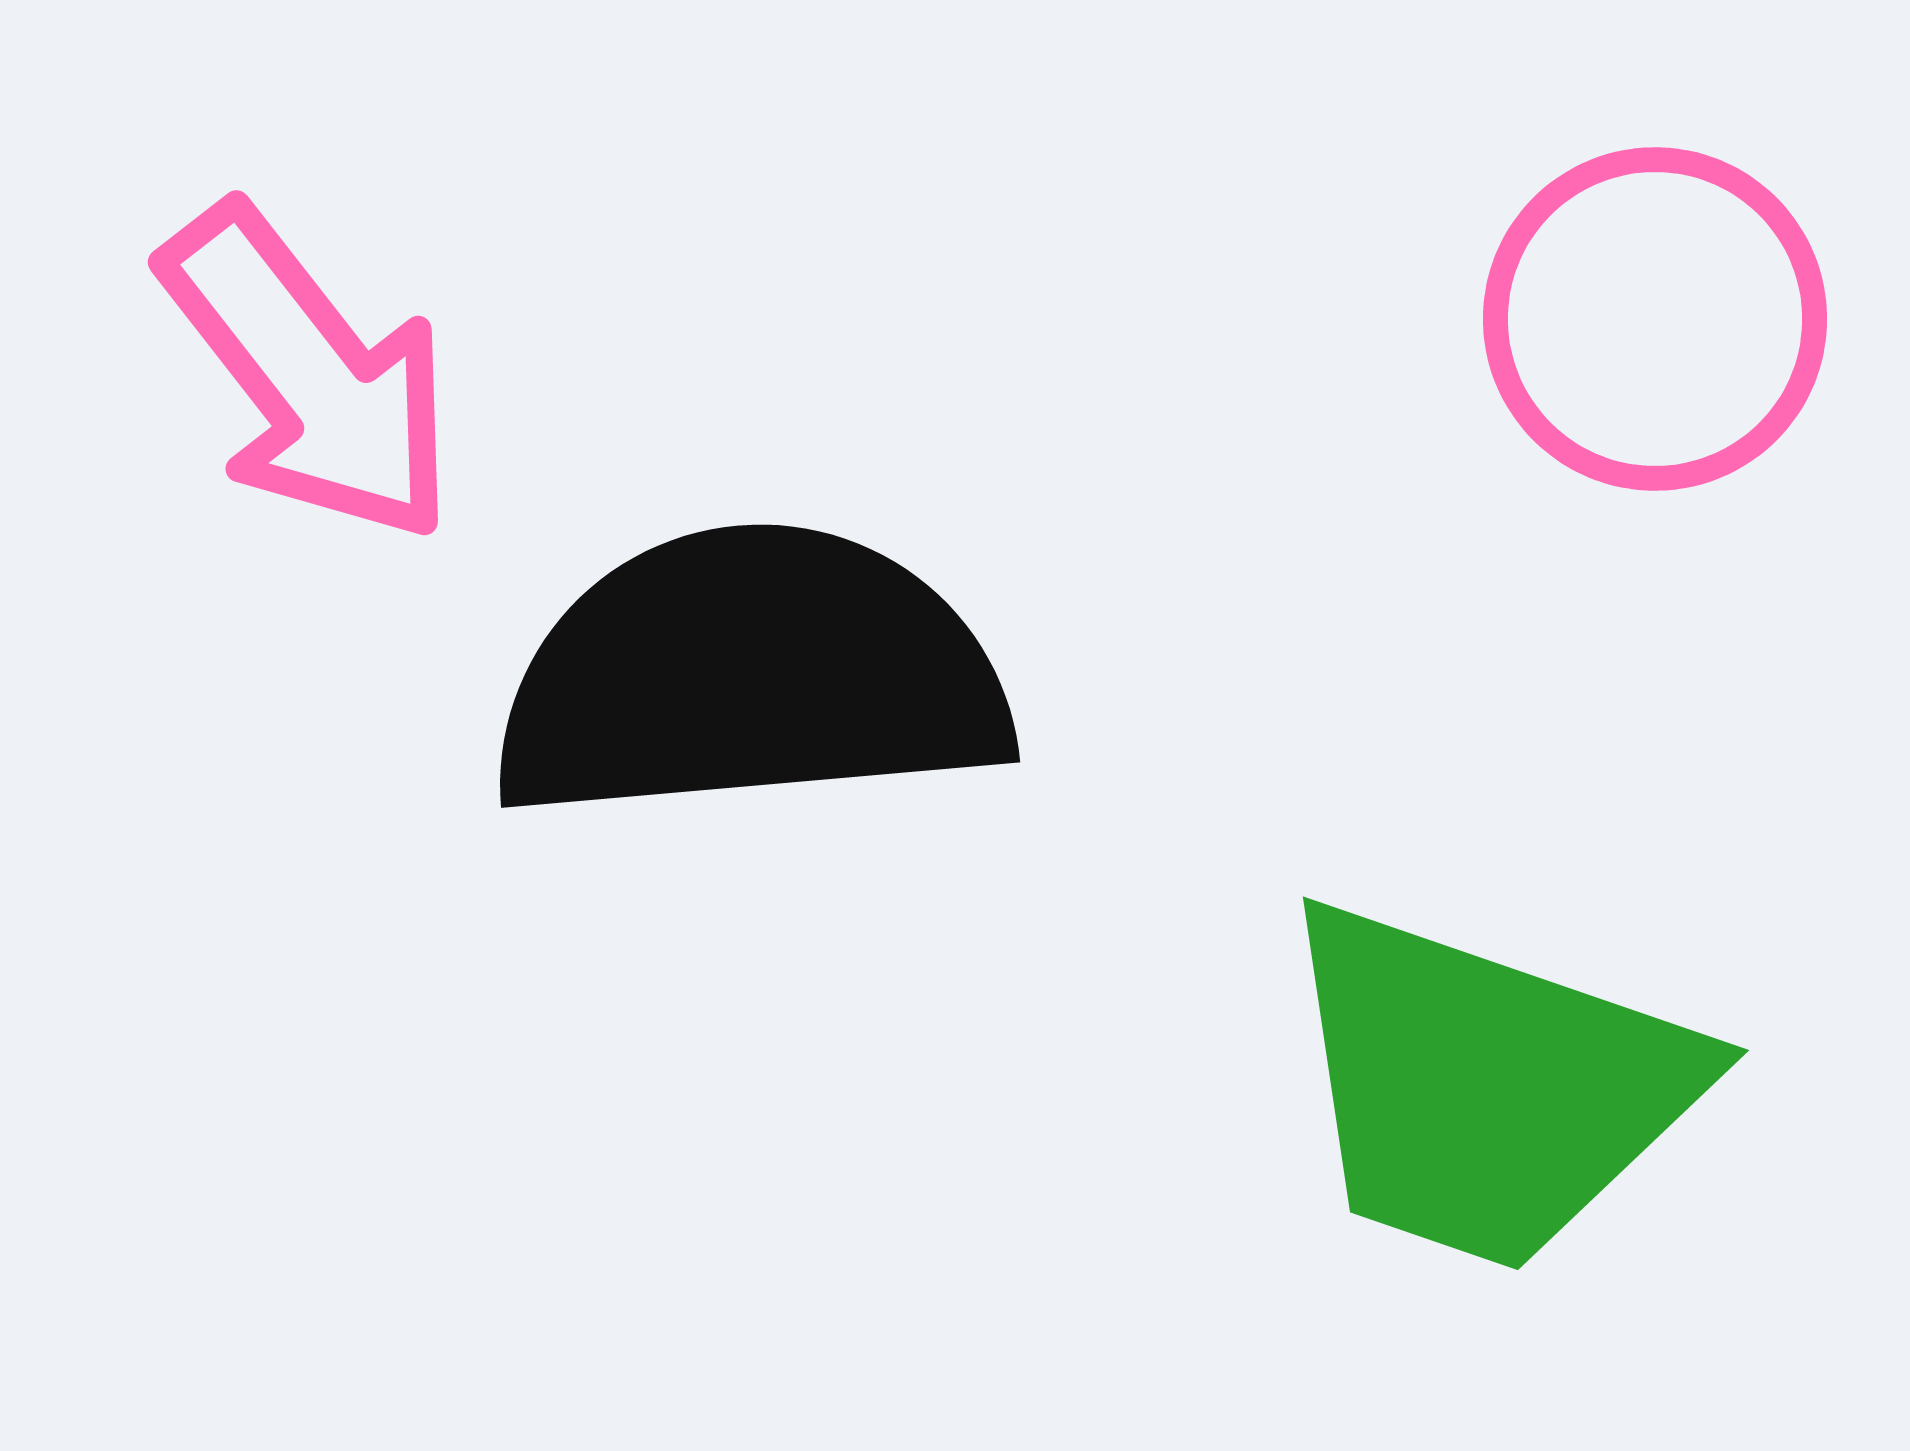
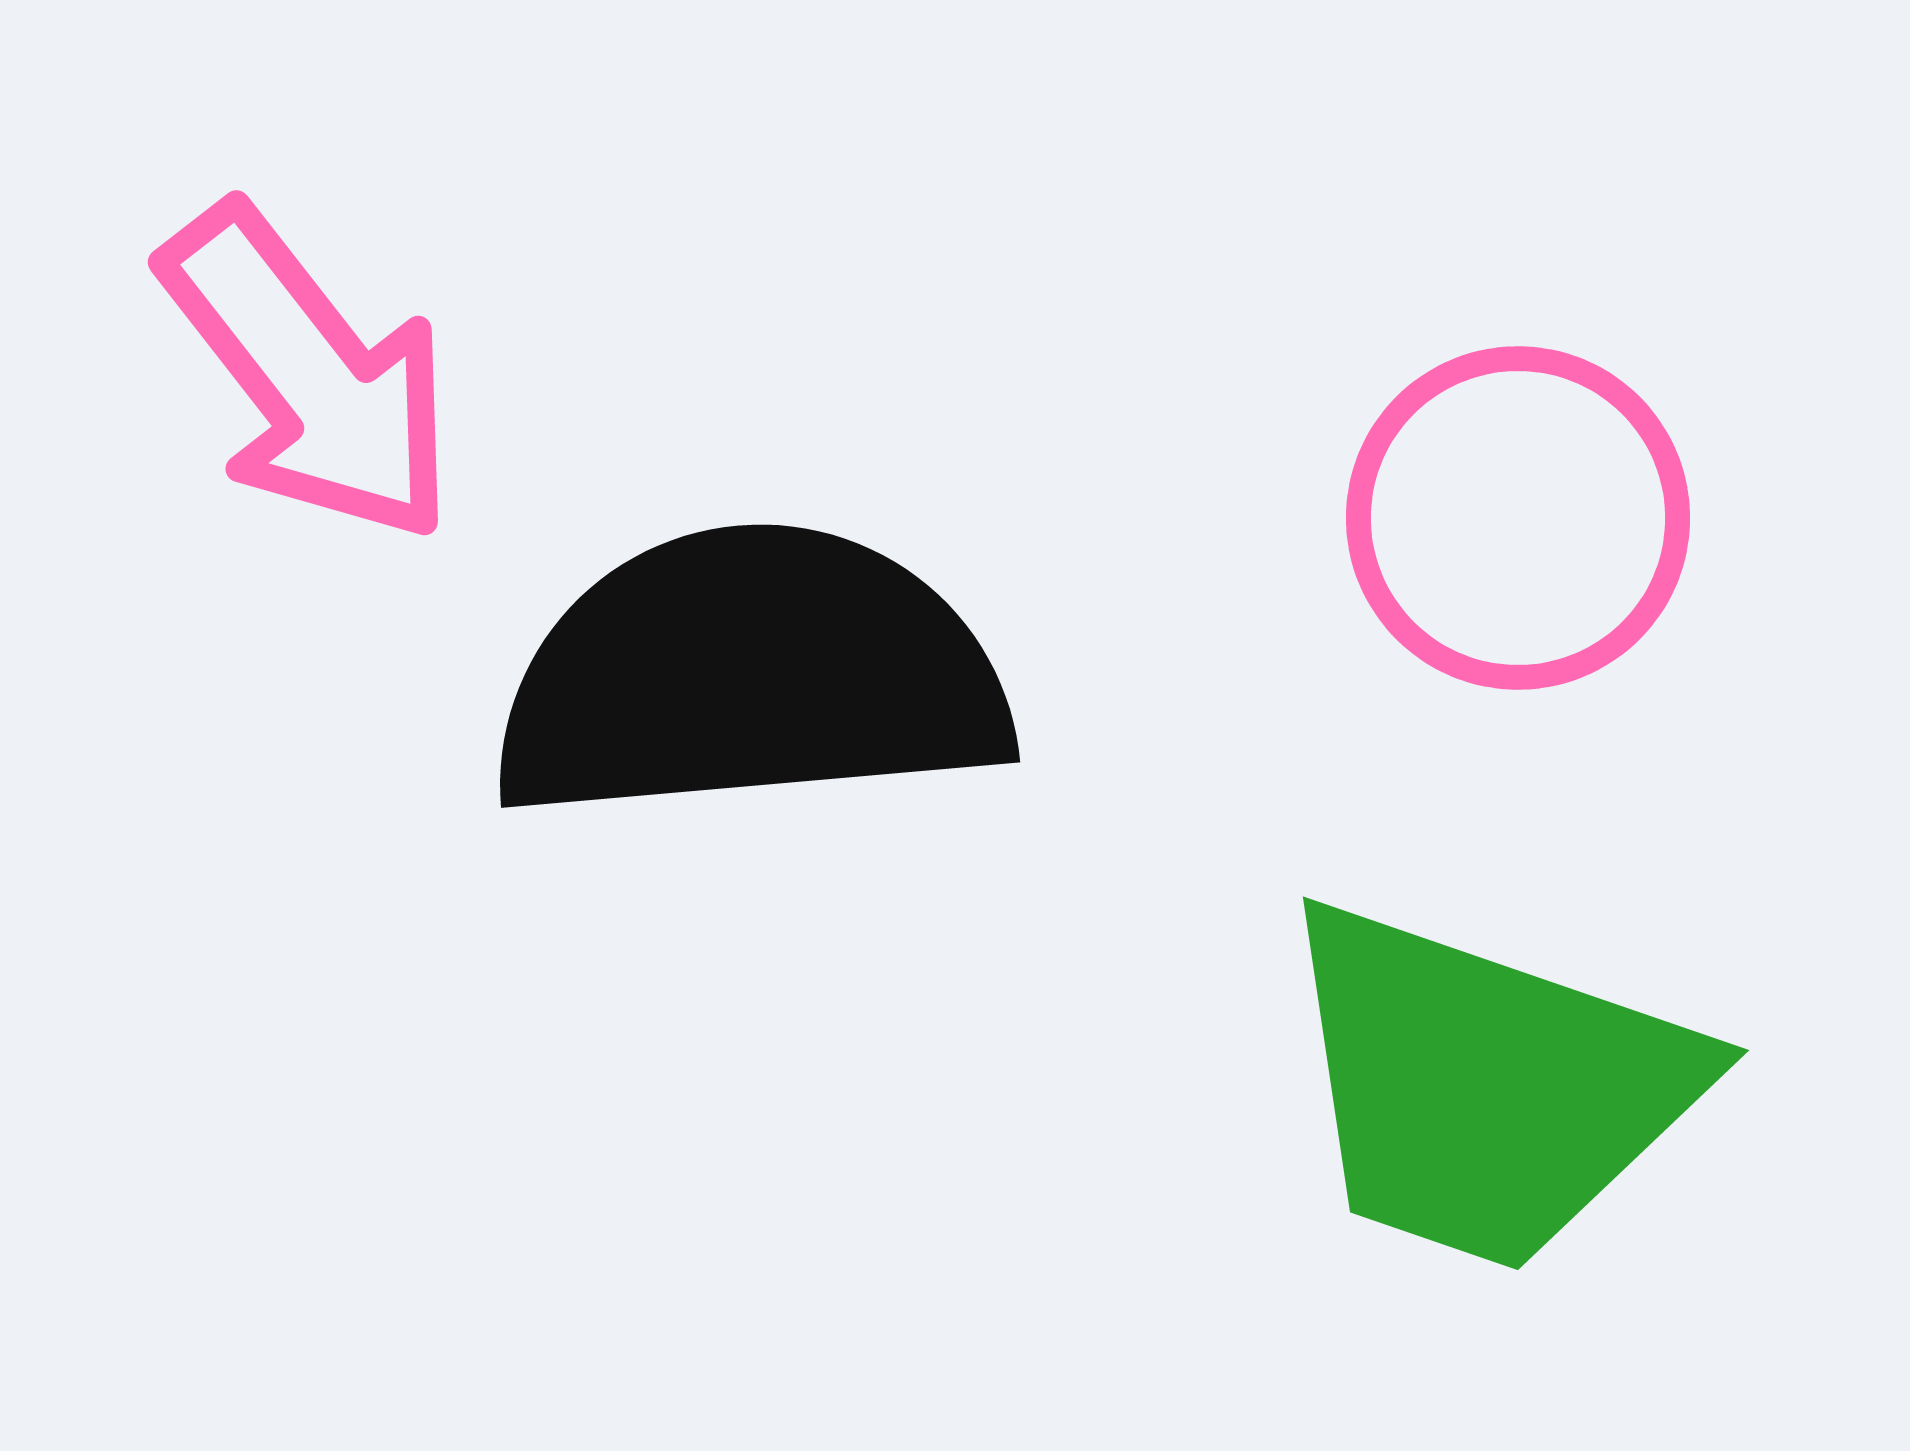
pink circle: moved 137 px left, 199 px down
